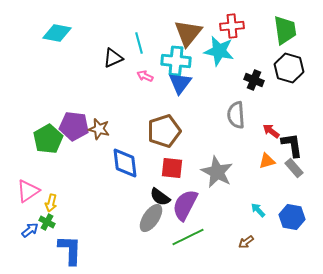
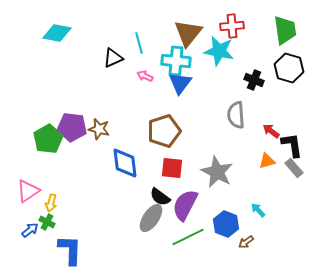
purple pentagon: moved 2 px left, 1 px down
blue hexagon: moved 66 px left, 7 px down; rotated 10 degrees clockwise
